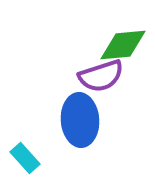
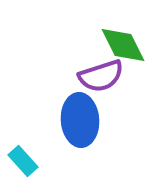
green diamond: rotated 69 degrees clockwise
cyan rectangle: moved 2 px left, 3 px down
